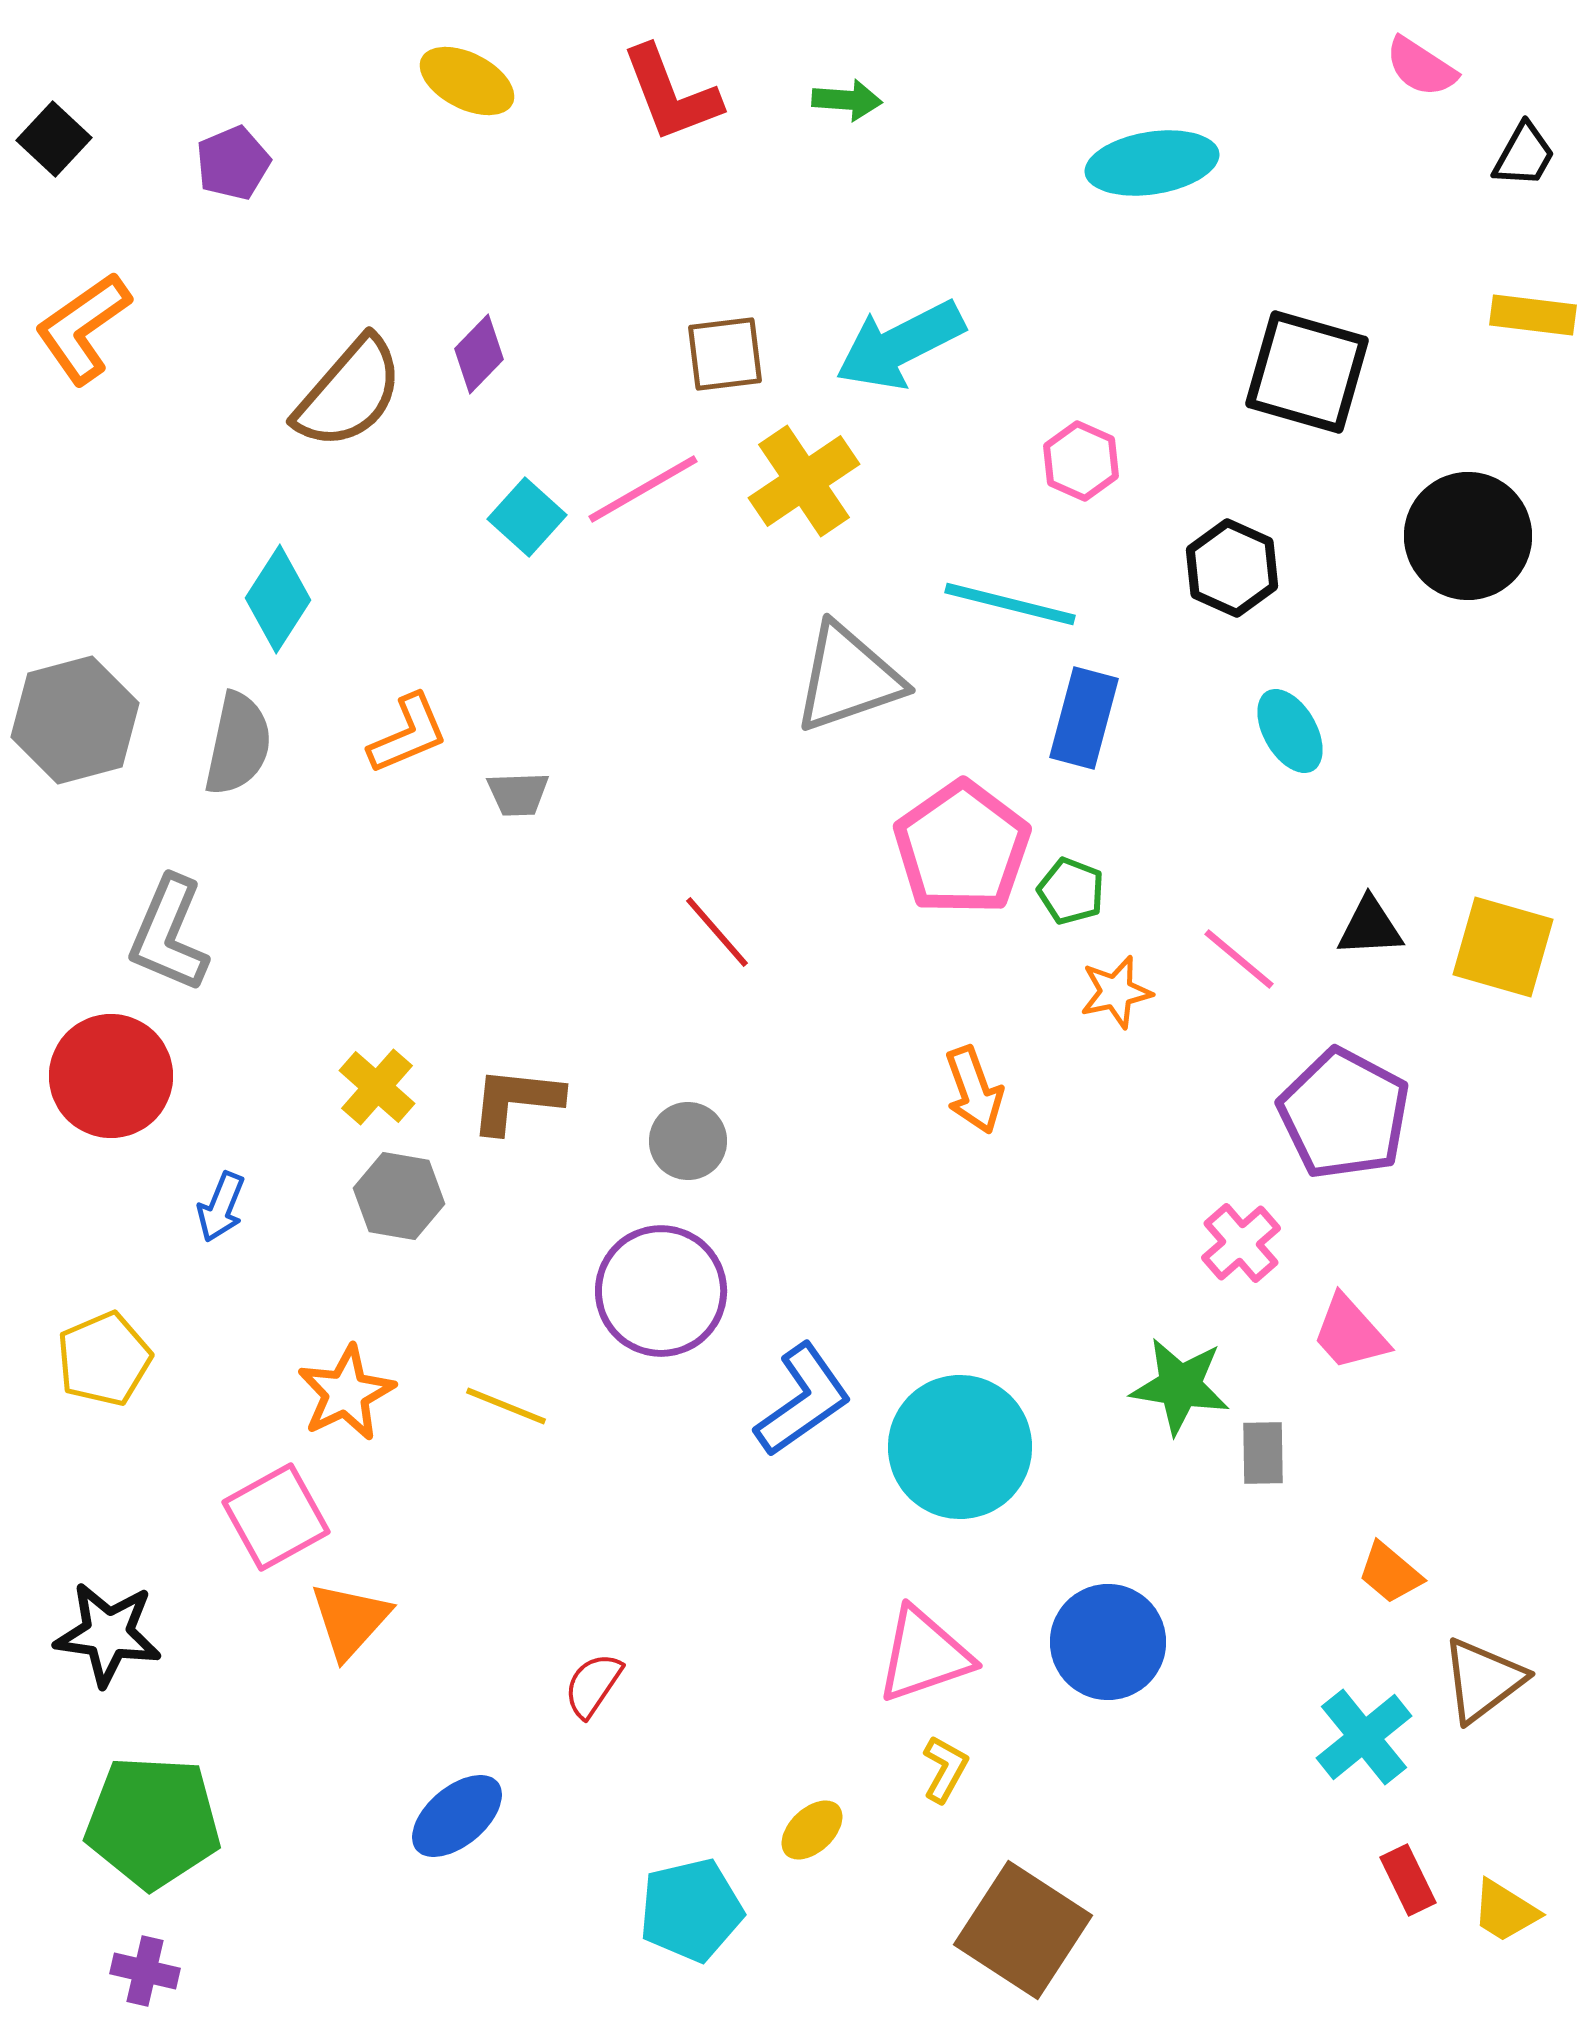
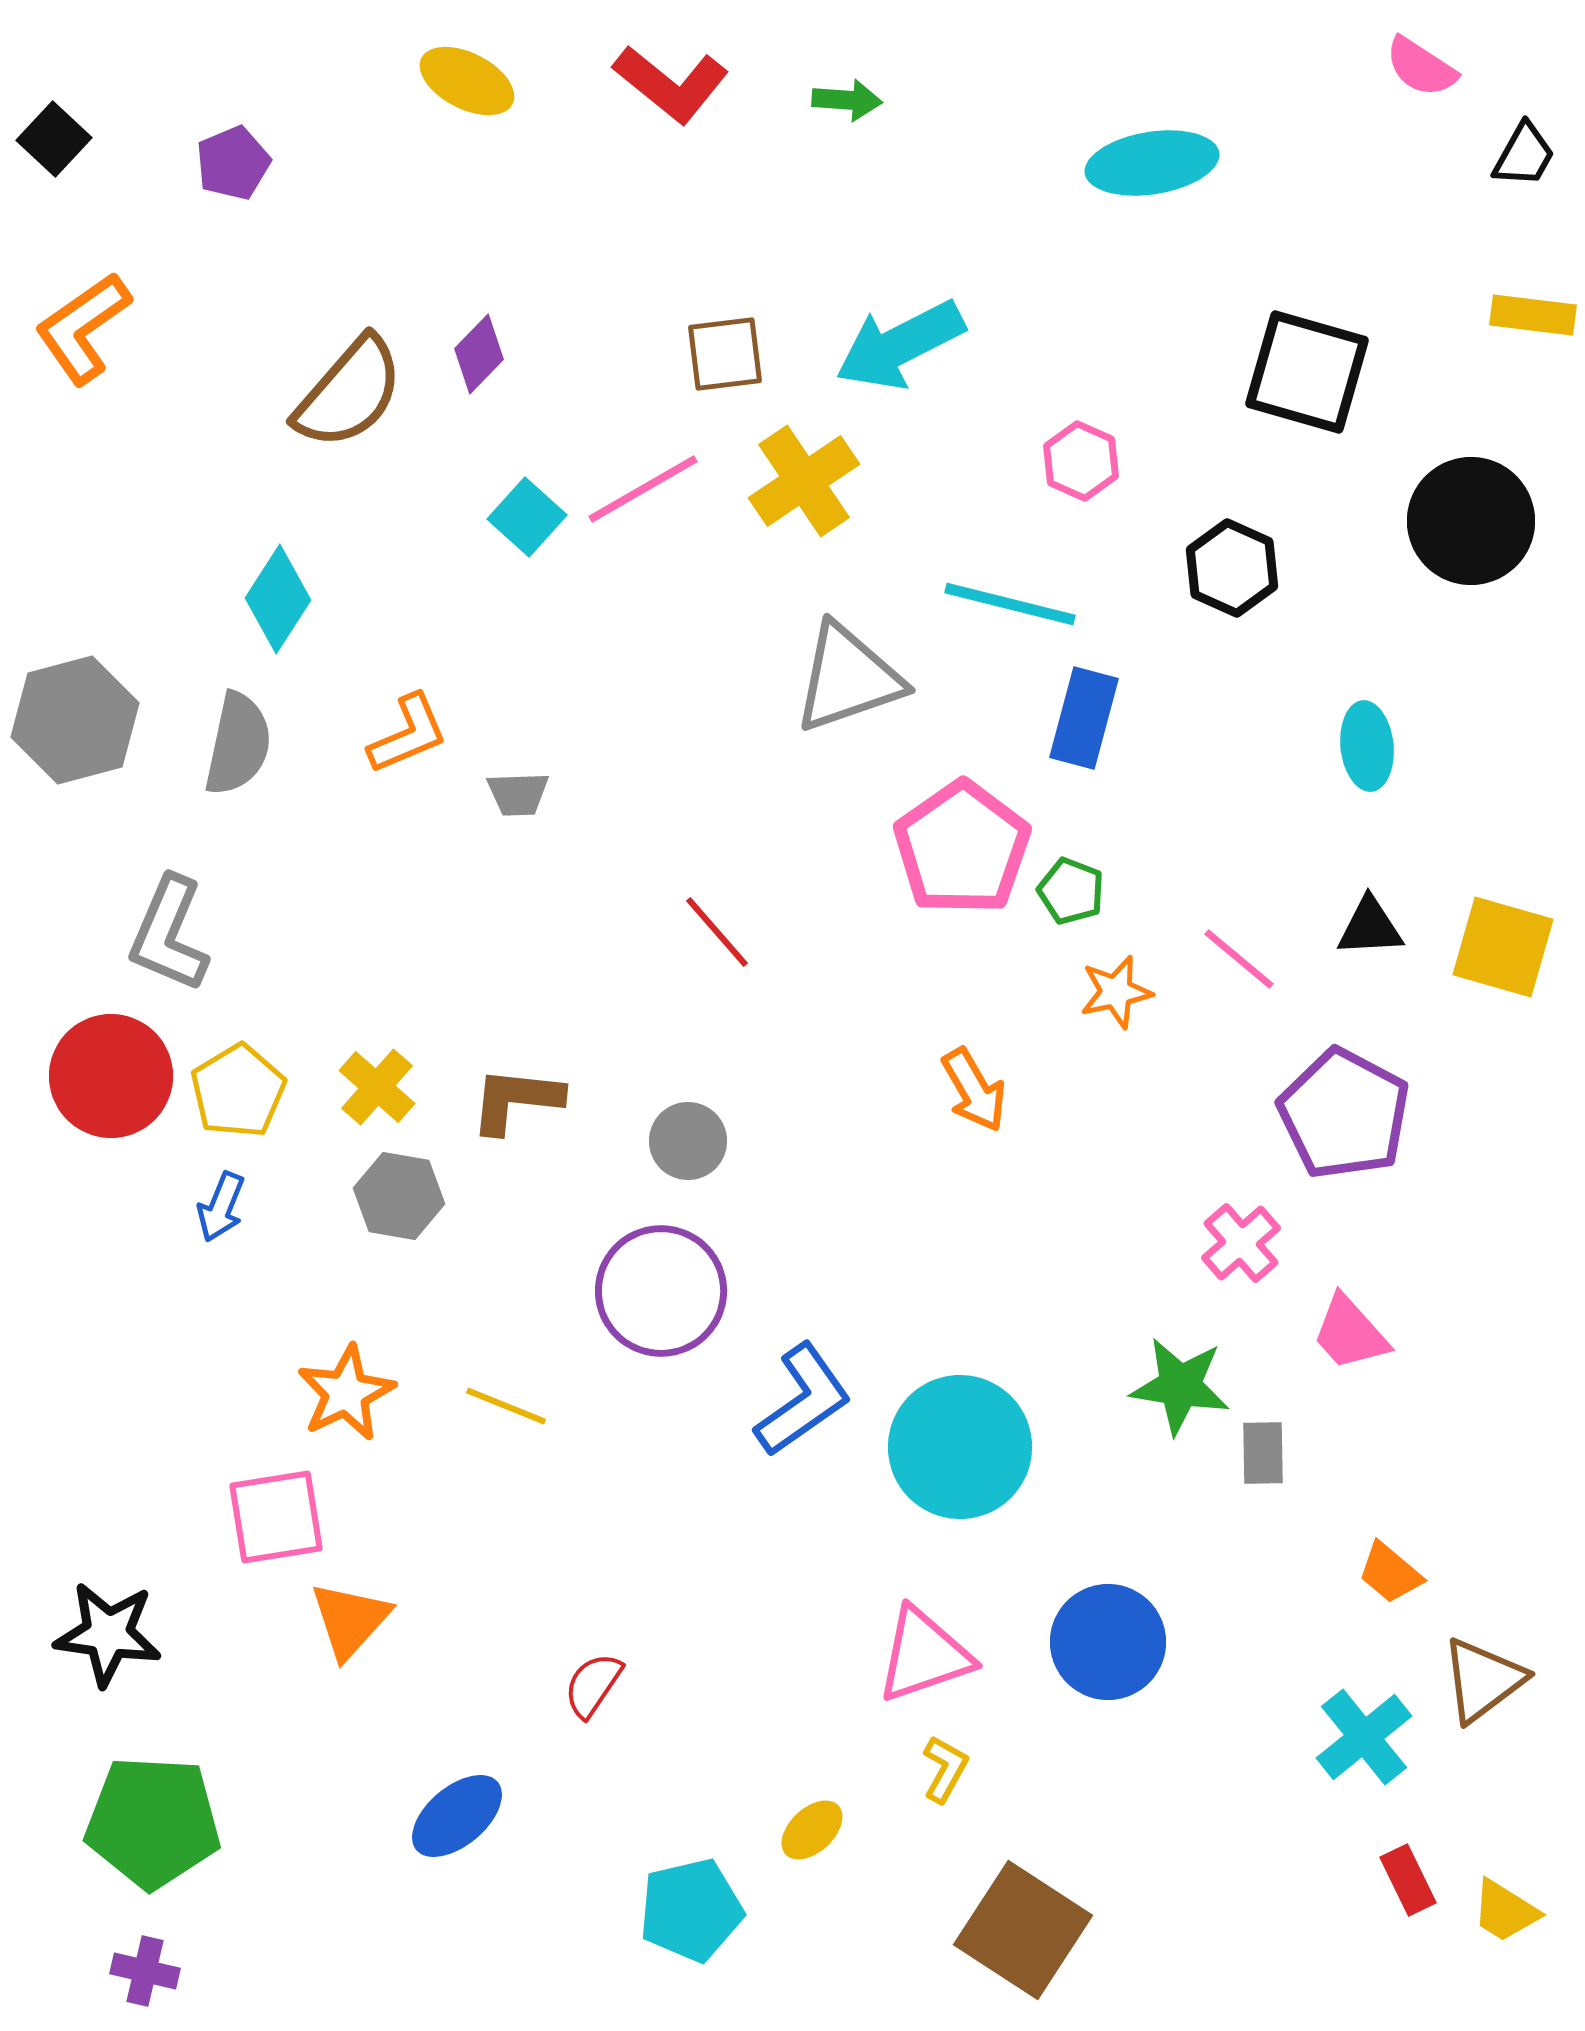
red L-shape at (671, 94): moved 10 px up; rotated 30 degrees counterclockwise
black circle at (1468, 536): moved 3 px right, 15 px up
cyan ellipse at (1290, 731): moved 77 px right, 15 px down; rotated 24 degrees clockwise
orange arrow at (974, 1090): rotated 10 degrees counterclockwise
yellow pentagon at (104, 1359): moved 134 px right, 268 px up; rotated 8 degrees counterclockwise
pink square at (276, 1517): rotated 20 degrees clockwise
